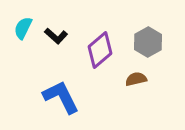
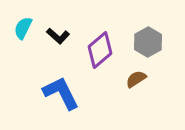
black L-shape: moved 2 px right
brown semicircle: rotated 20 degrees counterclockwise
blue L-shape: moved 4 px up
